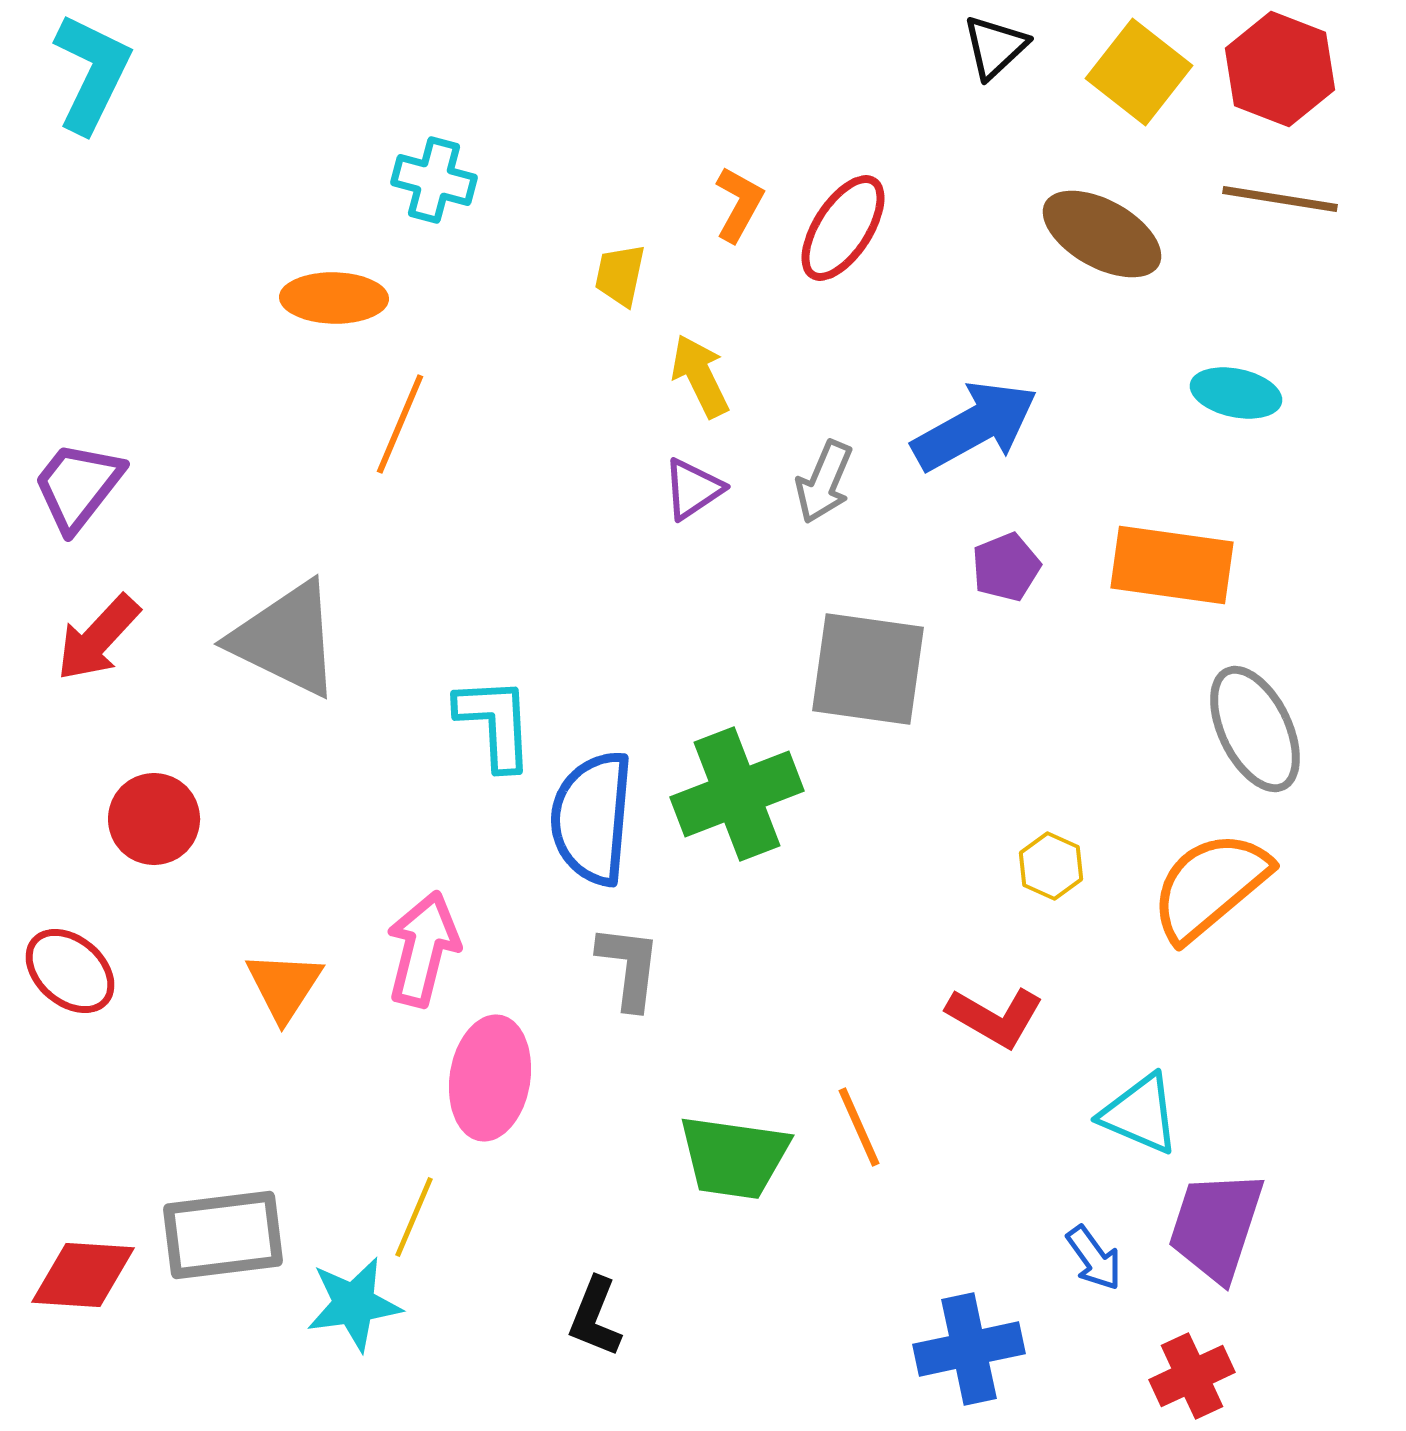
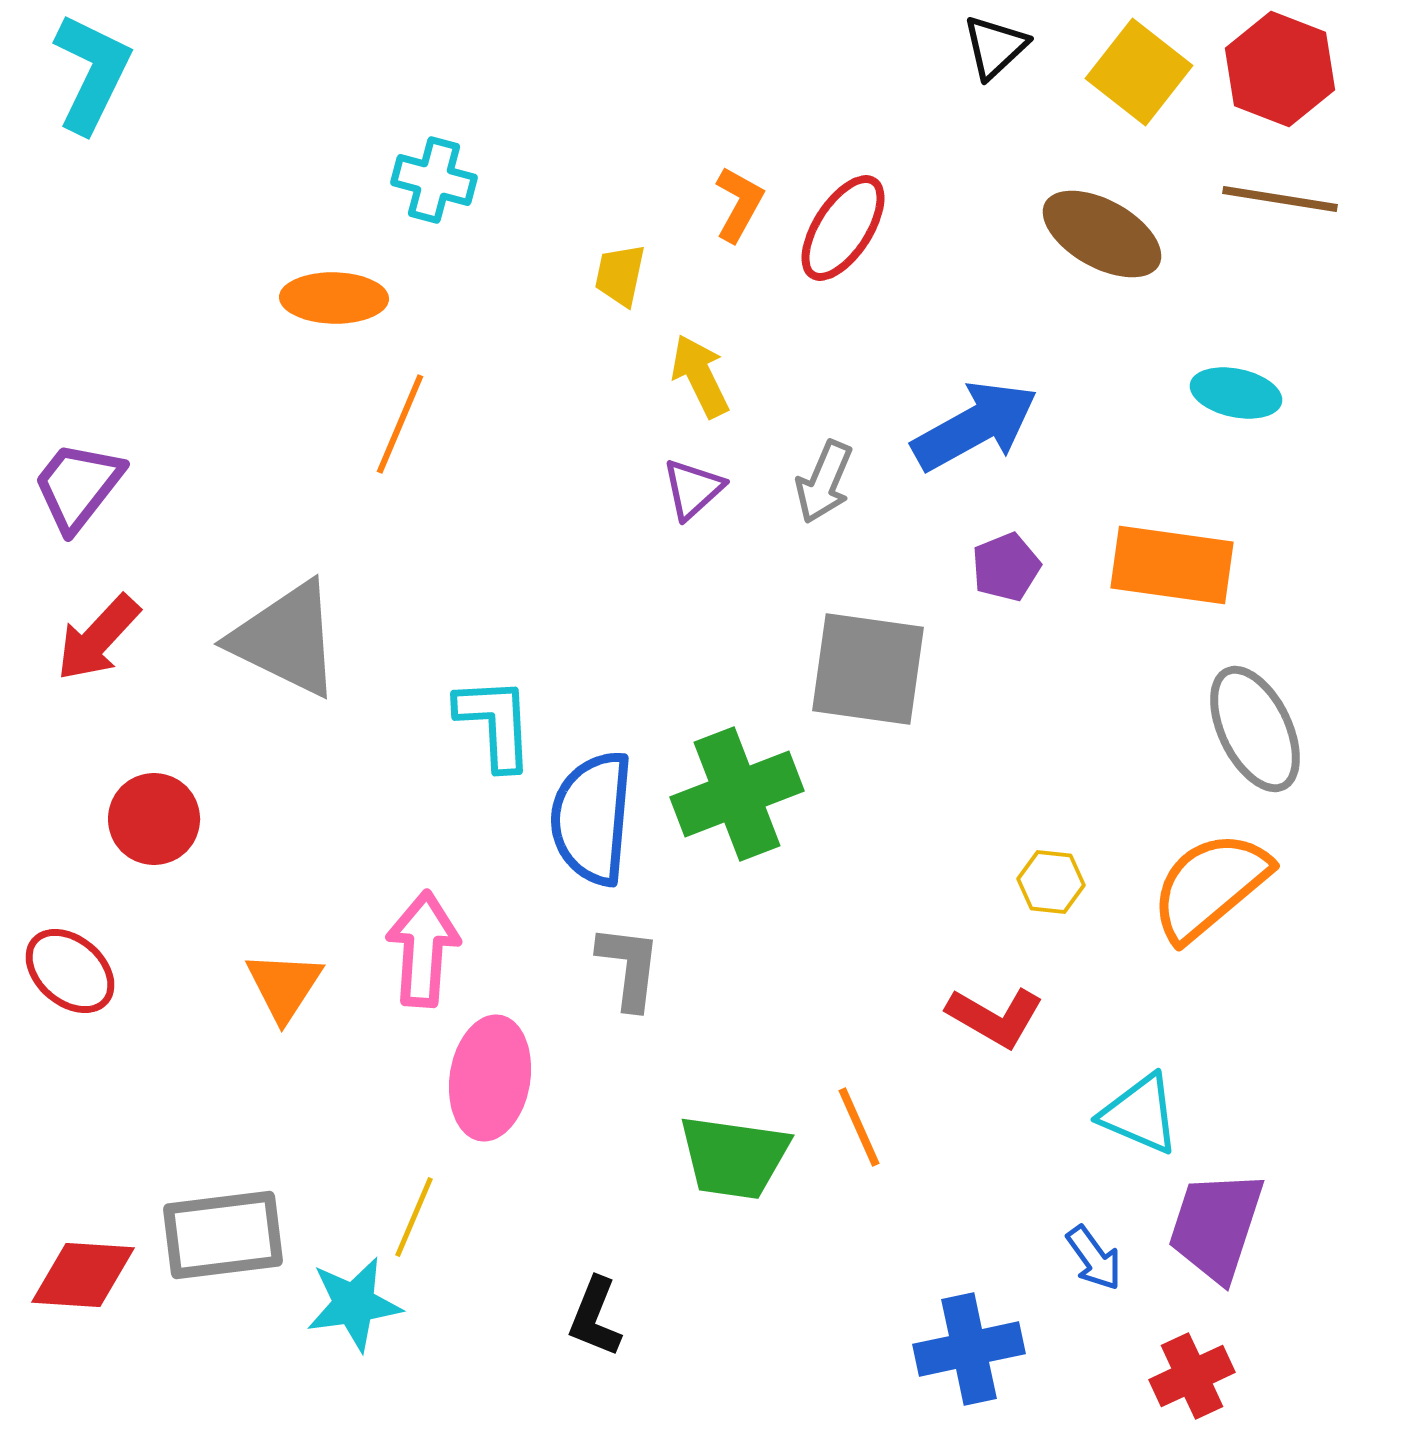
purple triangle at (693, 489): rotated 8 degrees counterclockwise
yellow hexagon at (1051, 866): moved 16 px down; rotated 18 degrees counterclockwise
pink arrow at (423, 949): rotated 10 degrees counterclockwise
